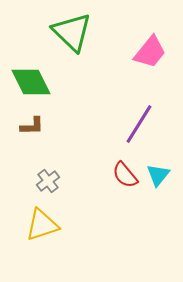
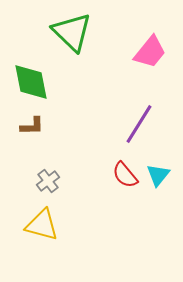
green diamond: rotated 15 degrees clockwise
yellow triangle: rotated 33 degrees clockwise
